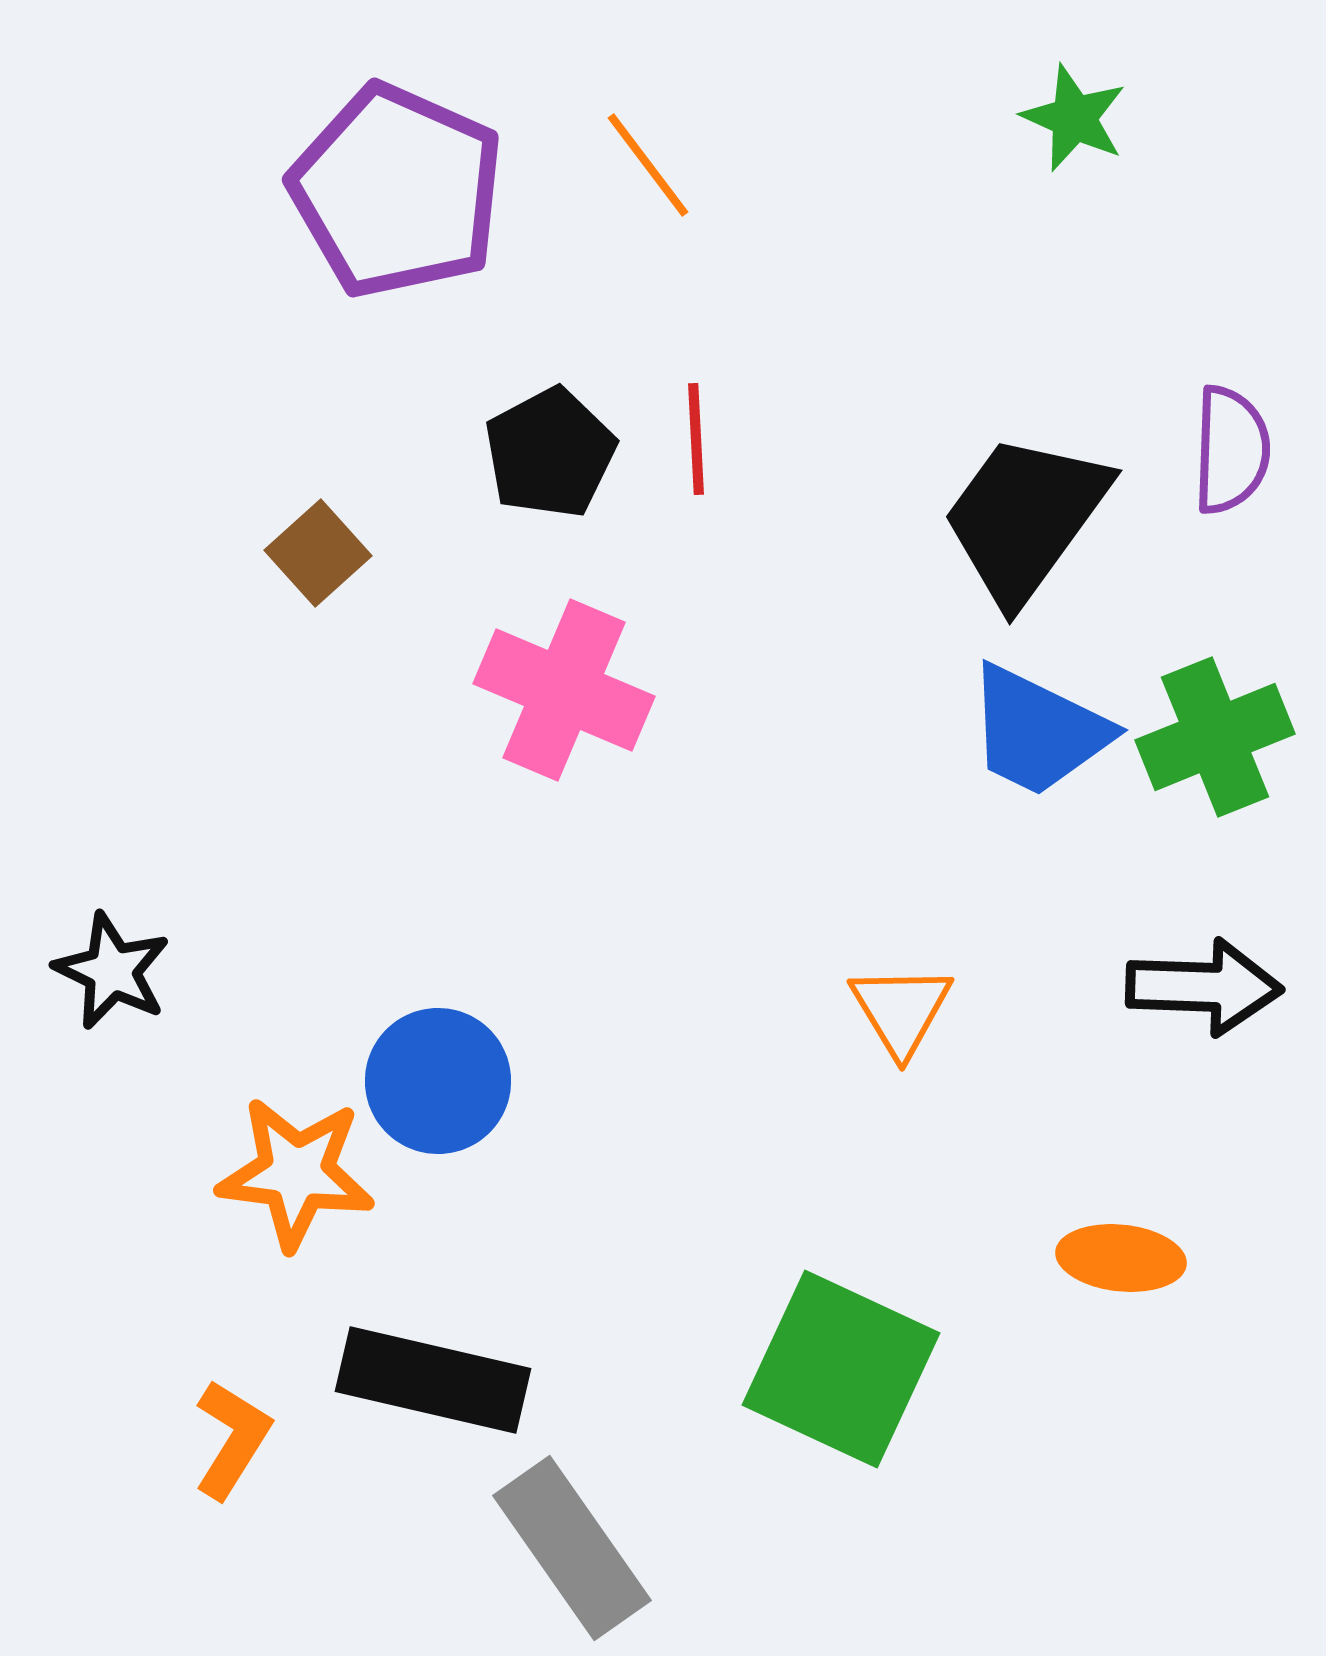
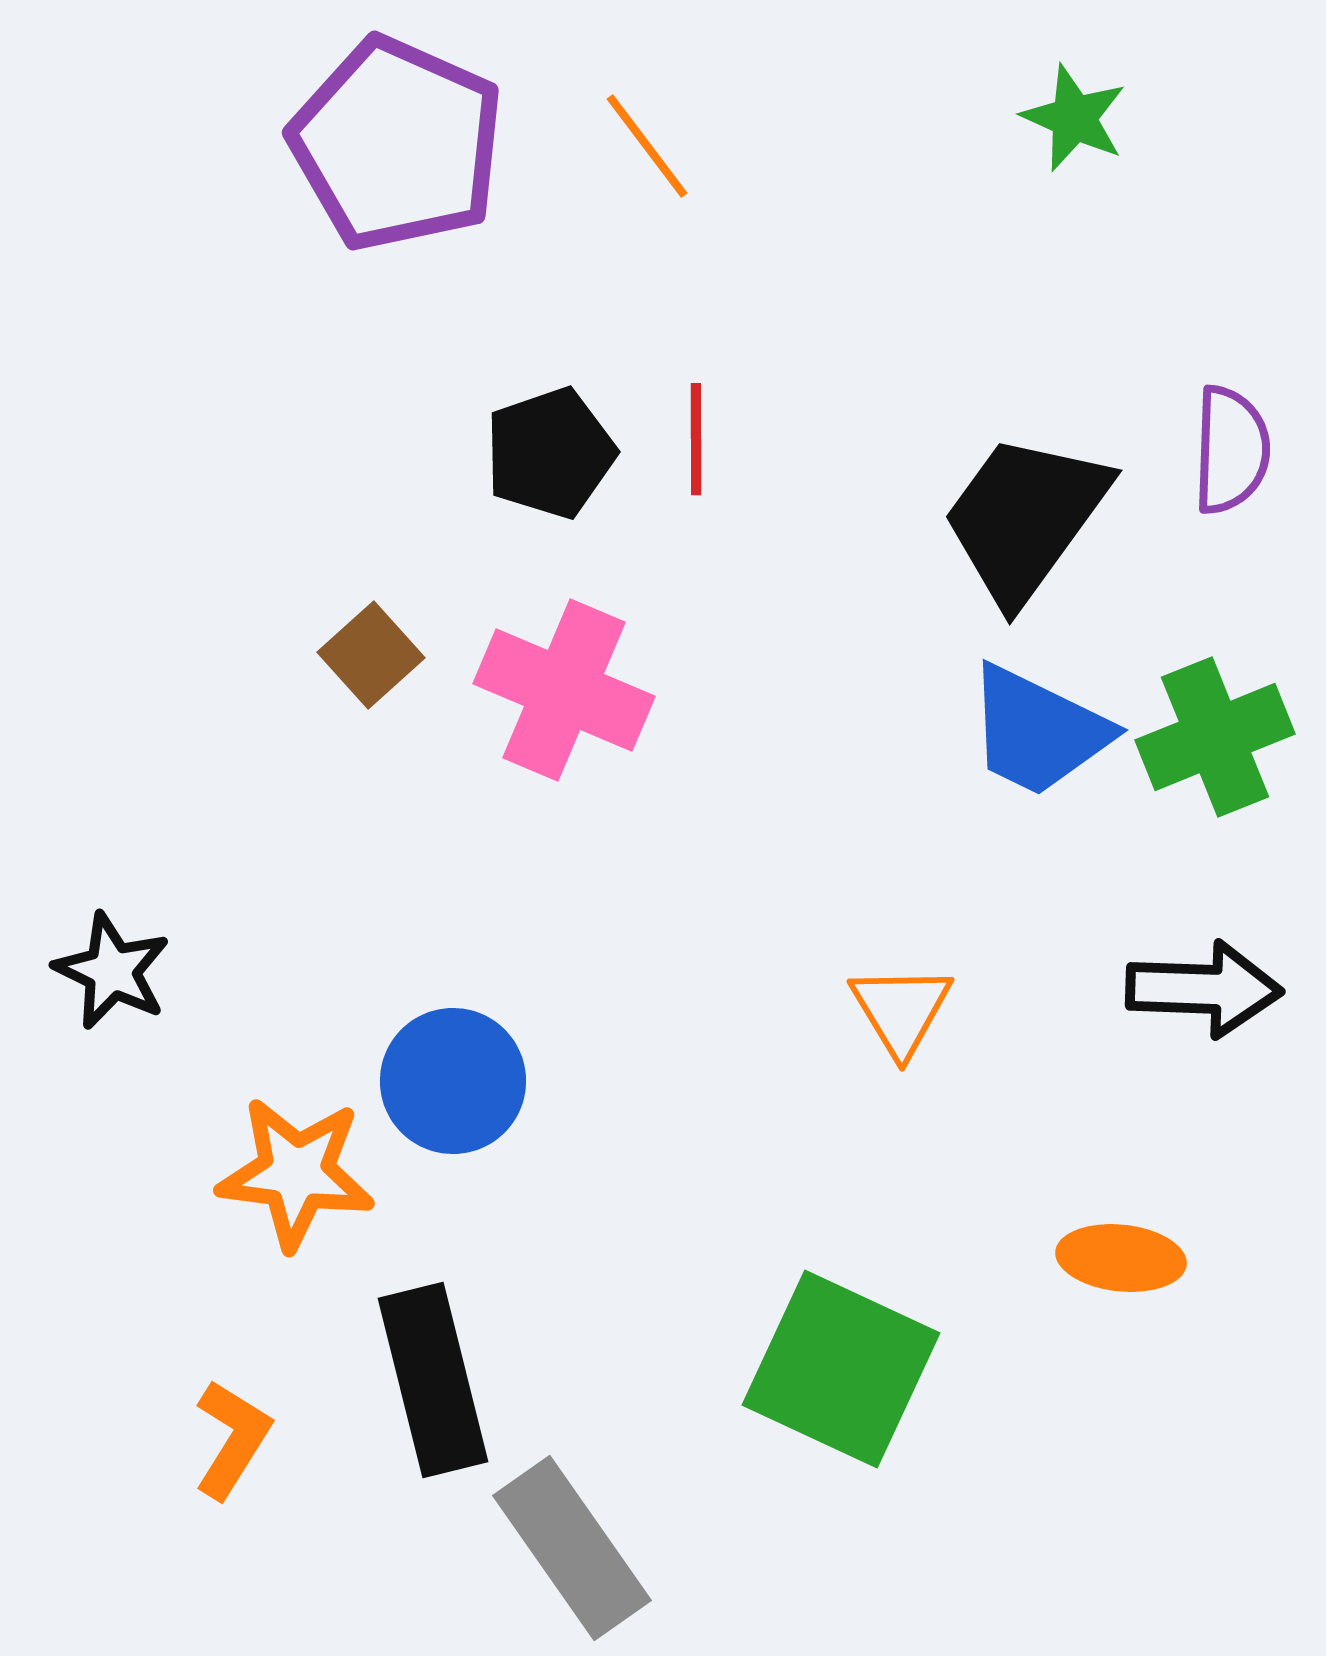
orange line: moved 1 px left, 19 px up
purple pentagon: moved 47 px up
red line: rotated 3 degrees clockwise
black pentagon: rotated 9 degrees clockwise
brown square: moved 53 px right, 102 px down
black arrow: moved 2 px down
blue circle: moved 15 px right
black rectangle: rotated 63 degrees clockwise
